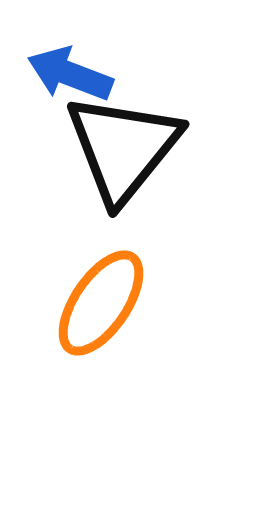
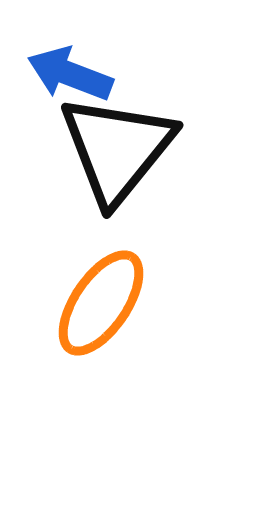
black triangle: moved 6 px left, 1 px down
